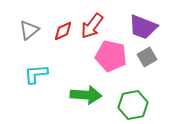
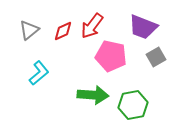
gray square: moved 9 px right
cyan L-shape: moved 3 px right, 1 px up; rotated 145 degrees clockwise
green arrow: moved 7 px right
